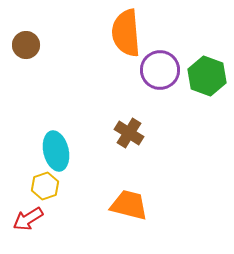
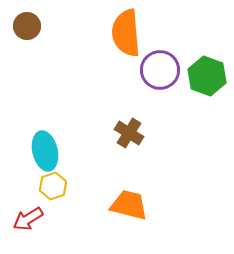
brown circle: moved 1 px right, 19 px up
cyan ellipse: moved 11 px left
yellow hexagon: moved 8 px right
